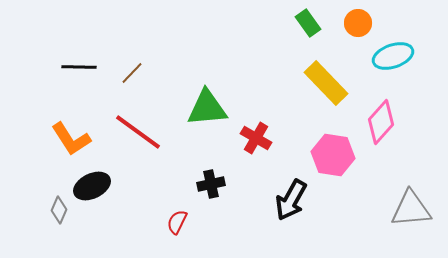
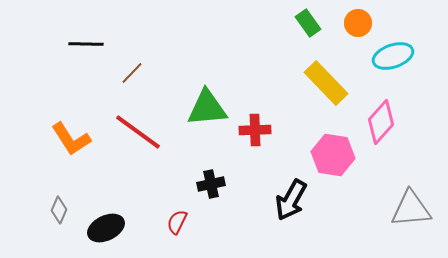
black line: moved 7 px right, 23 px up
red cross: moved 1 px left, 8 px up; rotated 32 degrees counterclockwise
black ellipse: moved 14 px right, 42 px down
